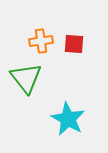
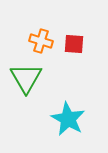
orange cross: rotated 25 degrees clockwise
green triangle: rotated 8 degrees clockwise
